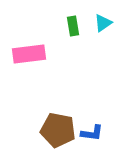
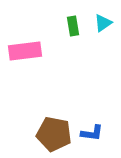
pink rectangle: moved 4 px left, 3 px up
brown pentagon: moved 4 px left, 4 px down
